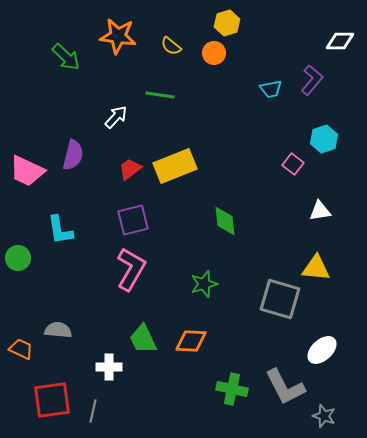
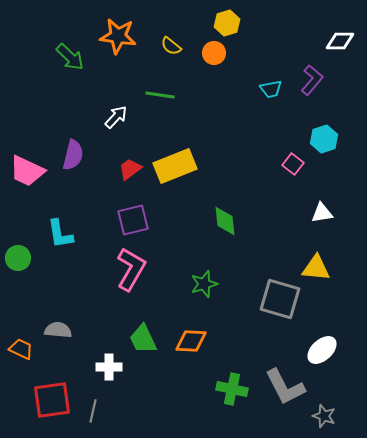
green arrow: moved 4 px right
white triangle: moved 2 px right, 2 px down
cyan L-shape: moved 4 px down
